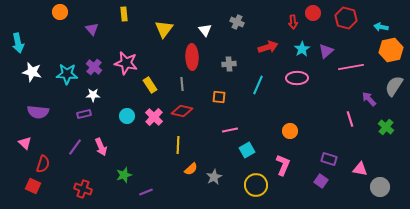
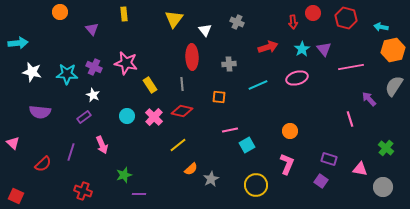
yellow triangle at (164, 29): moved 10 px right, 10 px up
cyan arrow at (18, 43): rotated 84 degrees counterclockwise
orange hexagon at (391, 50): moved 2 px right
purple triangle at (326, 51): moved 2 px left, 2 px up; rotated 28 degrees counterclockwise
purple cross at (94, 67): rotated 14 degrees counterclockwise
pink ellipse at (297, 78): rotated 15 degrees counterclockwise
cyan line at (258, 85): rotated 42 degrees clockwise
white star at (93, 95): rotated 24 degrees clockwise
purple semicircle at (38, 112): moved 2 px right
purple rectangle at (84, 114): moved 3 px down; rotated 24 degrees counterclockwise
green cross at (386, 127): moved 21 px down
pink triangle at (25, 143): moved 12 px left
yellow line at (178, 145): rotated 48 degrees clockwise
purple line at (75, 147): moved 4 px left, 5 px down; rotated 18 degrees counterclockwise
pink arrow at (101, 147): moved 1 px right, 2 px up
cyan square at (247, 150): moved 5 px up
red semicircle at (43, 164): rotated 30 degrees clockwise
pink L-shape at (283, 165): moved 4 px right, 1 px up
gray star at (214, 177): moved 3 px left, 2 px down
red square at (33, 186): moved 17 px left, 10 px down
gray circle at (380, 187): moved 3 px right
red cross at (83, 189): moved 2 px down
purple line at (146, 192): moved 7 px left, 2 px down; rotated 24 degrees clockwise
